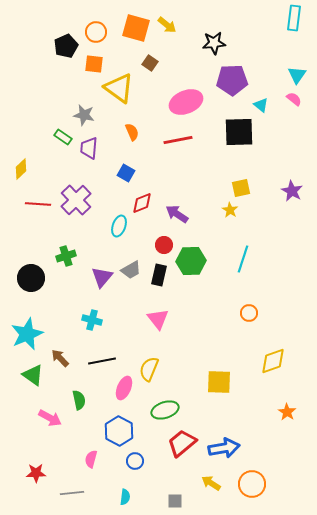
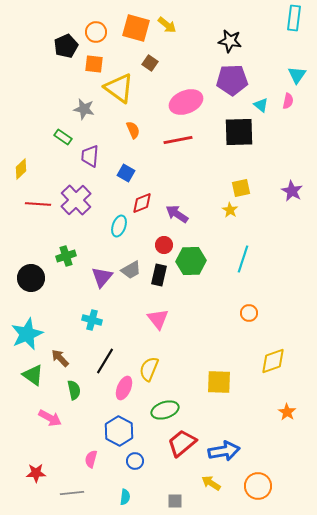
black star at (214, 43): moved 16 px right, 2 px up; rotated 15 degrees clockwise
pink semicircle at (294, 99): moved 6 px left, 2 px down; rotated 63 degrees clockwise
gray star at (84, 115): moved 6 px up
orange semicircle at (132, 132): moved 1 px right, 2 px up
purple trapezoid at (89, 148): moved 1 px right, 8 px down
black line at (102, 361): moved 3 px right; rotated 48 degrees counterclockwise
green semicircle at (79, 400): moved 5 px left, 10 px up
blue arrow at (224, 448): moved 3 px down
orange circle at (252, 484): moved 6 px right, 2 px down
